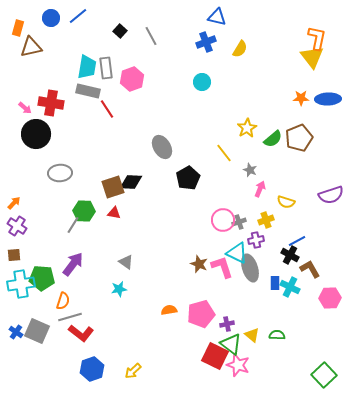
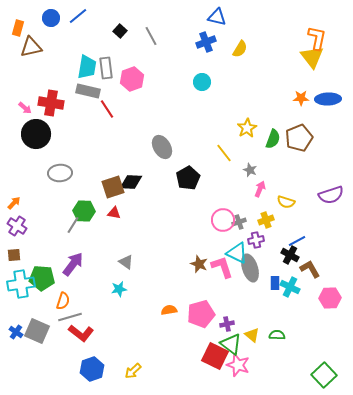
green semicircle at (273, 139): rotated 30 degrees counterclockwise
